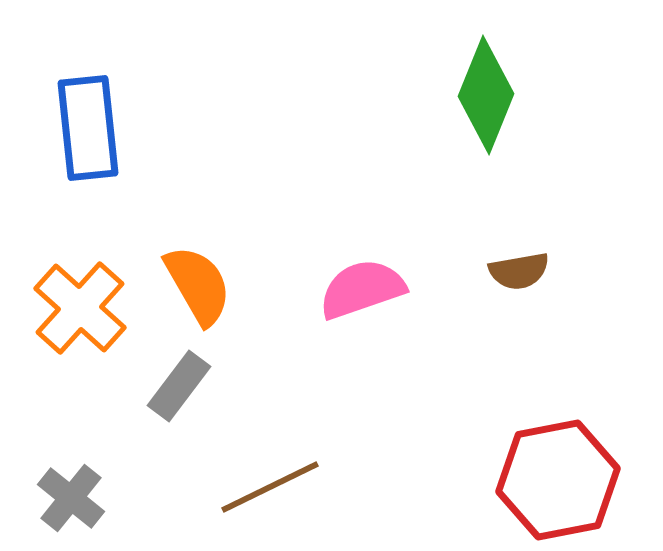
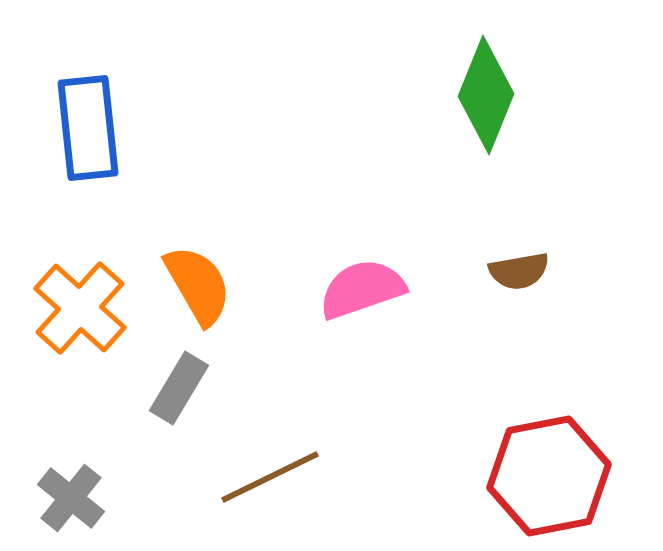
gray rectangle: moved 2 px down; rotated 6 degrees counterclockwise
red hexagon: moved 9 px left, 4 px up
brown line: moved 10 px up
